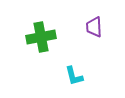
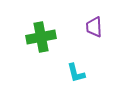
cyan L-shape: moved 2 px right, 3 px up
